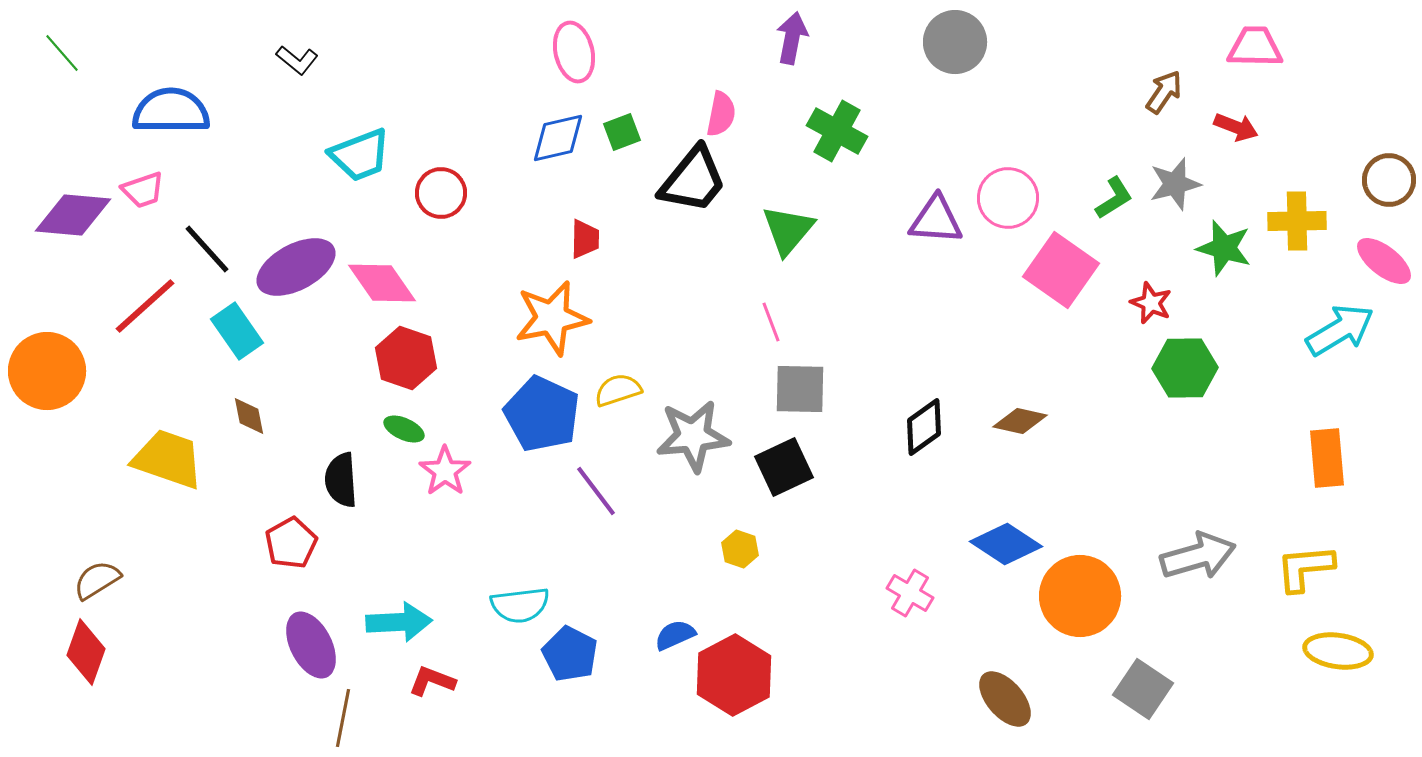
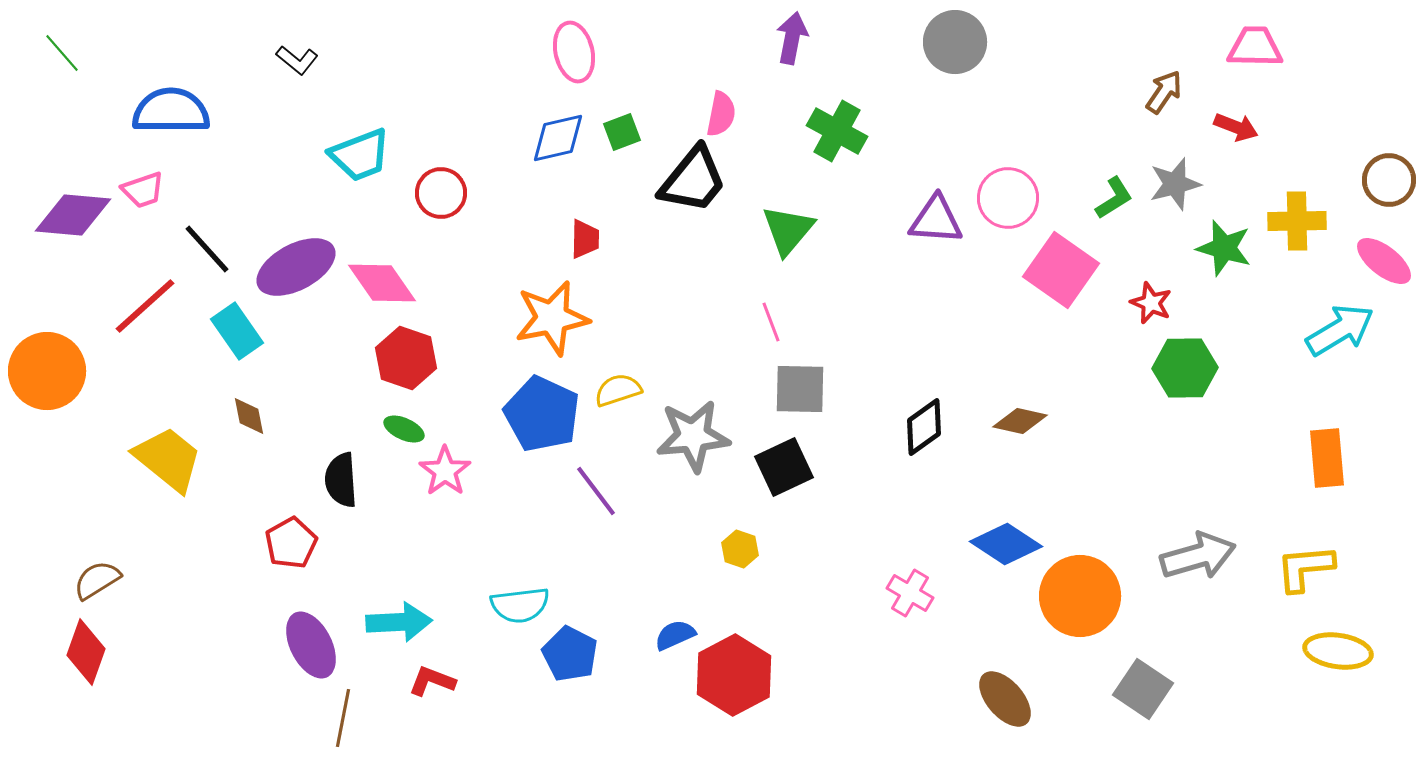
yellow trapezoid at (168, 459): rotated 20 degrees clockwise
